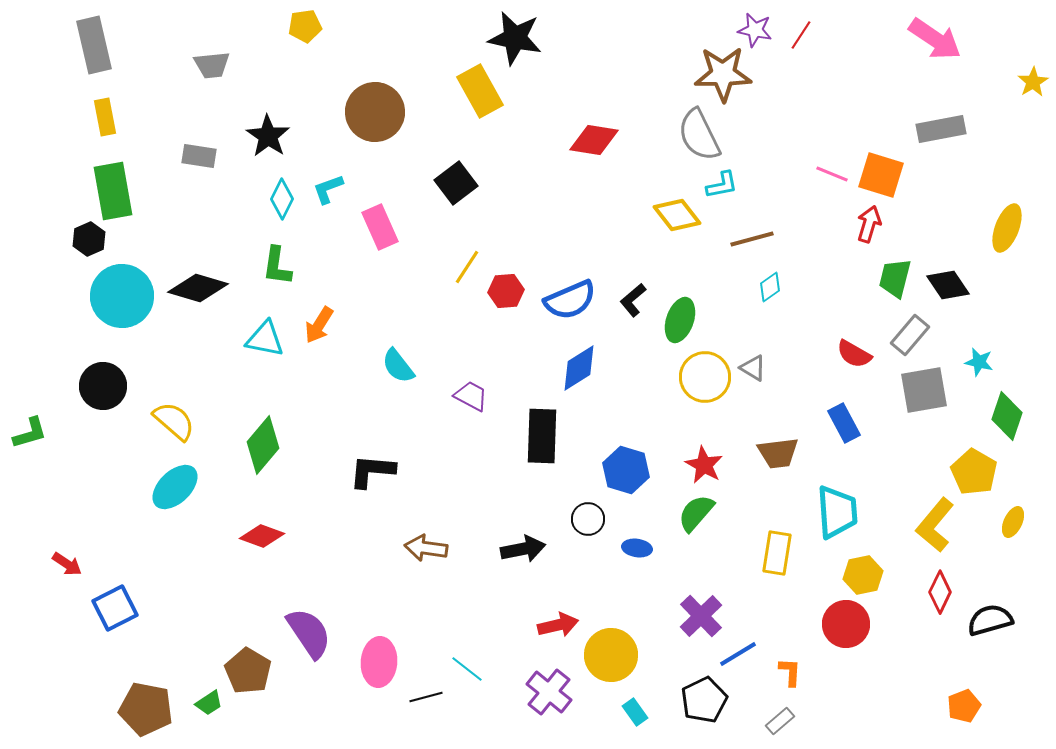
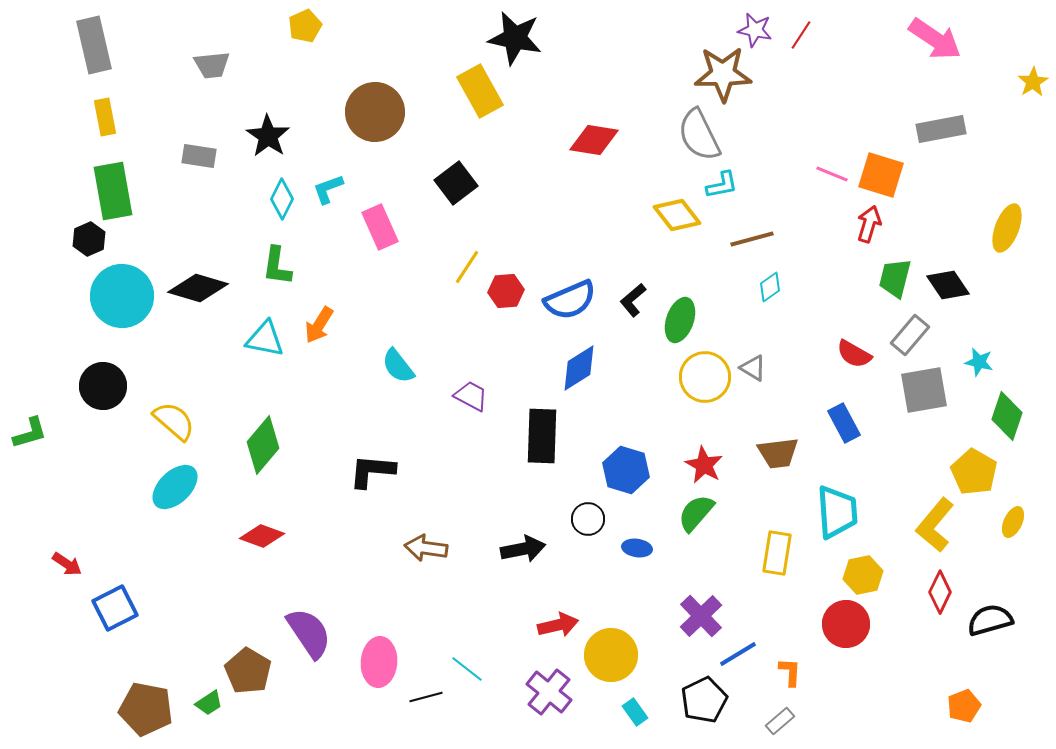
yellow pentagon at (305, 26): rotated 16 degrees counterclockwise
